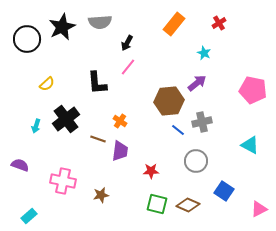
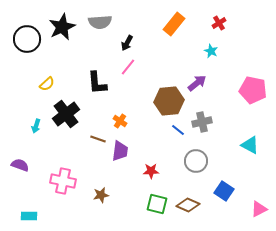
cyan star: moved 7 px right, 2 px up
black cross: moved 5 px up
cyan rectangle: rotated 42 degrees clockwise
